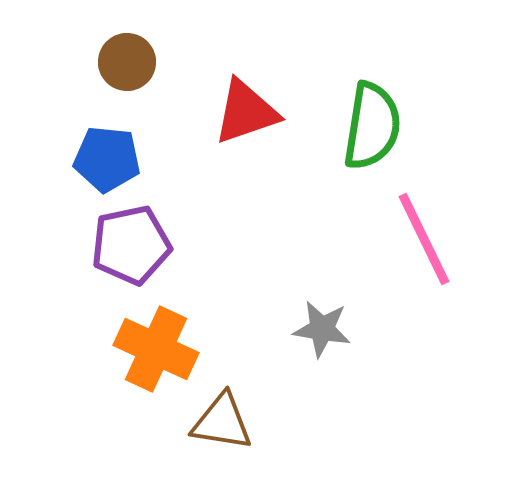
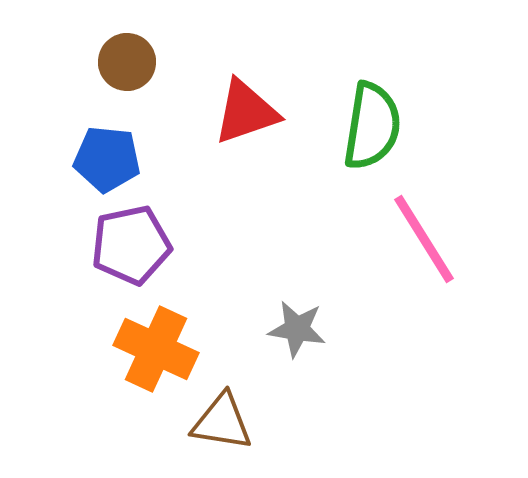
pink line: rotated 6 degrees counterclockwise
gray star: moved 25 px left
